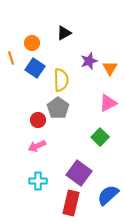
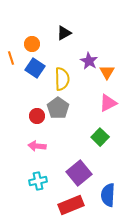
orange circle: moved 1 px down
purple star: rotated 24 degrees counterclockwise
orange triangle: moved 3 px left, 4 px down
yellow semicircle: moved 1 px right, 1 px up
red circle: moved 1 px left, 4 px up
pink arrow: rotated 30 degrees clockwise
purple square: rotated 15 degrees clockwise
cyan cross: rotated 12 degrees counterclockwise
blue semicircle: rotated 45 degrees counterclockwise
red rectangle: moved 2 px down; rotated 55 degrees clockwise
